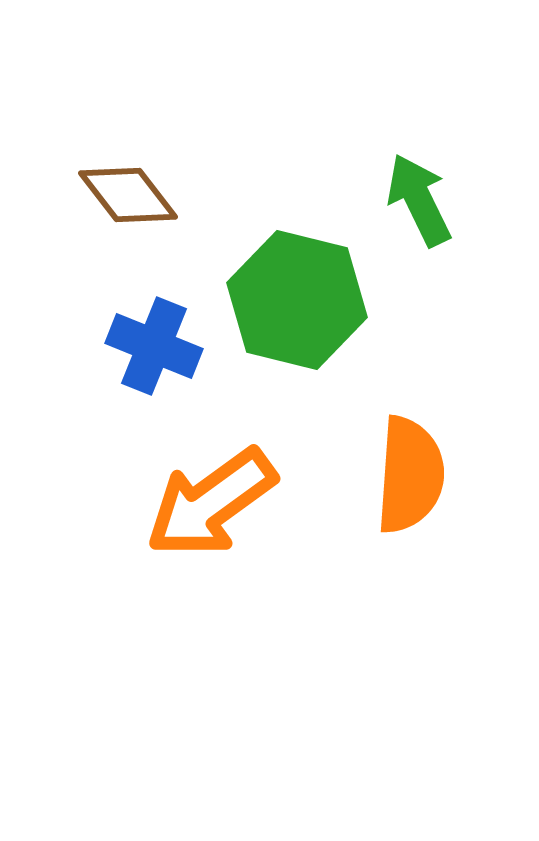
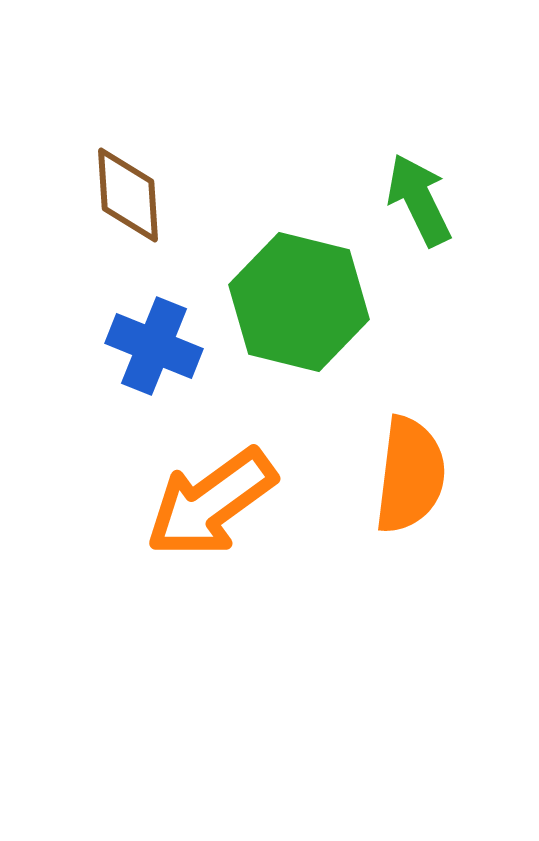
brown diamond: rotated 34 degrees clockwise
green hexagon: moved 2 px right, 2 px down
orange semicircle: rotated 3 degrees clockwise
